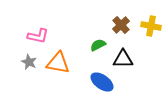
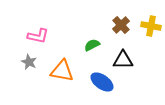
green semicircle: moved 6 px left
black triangle: moved 1 px down
orange triangle: moved 4 px right, 8 px down
